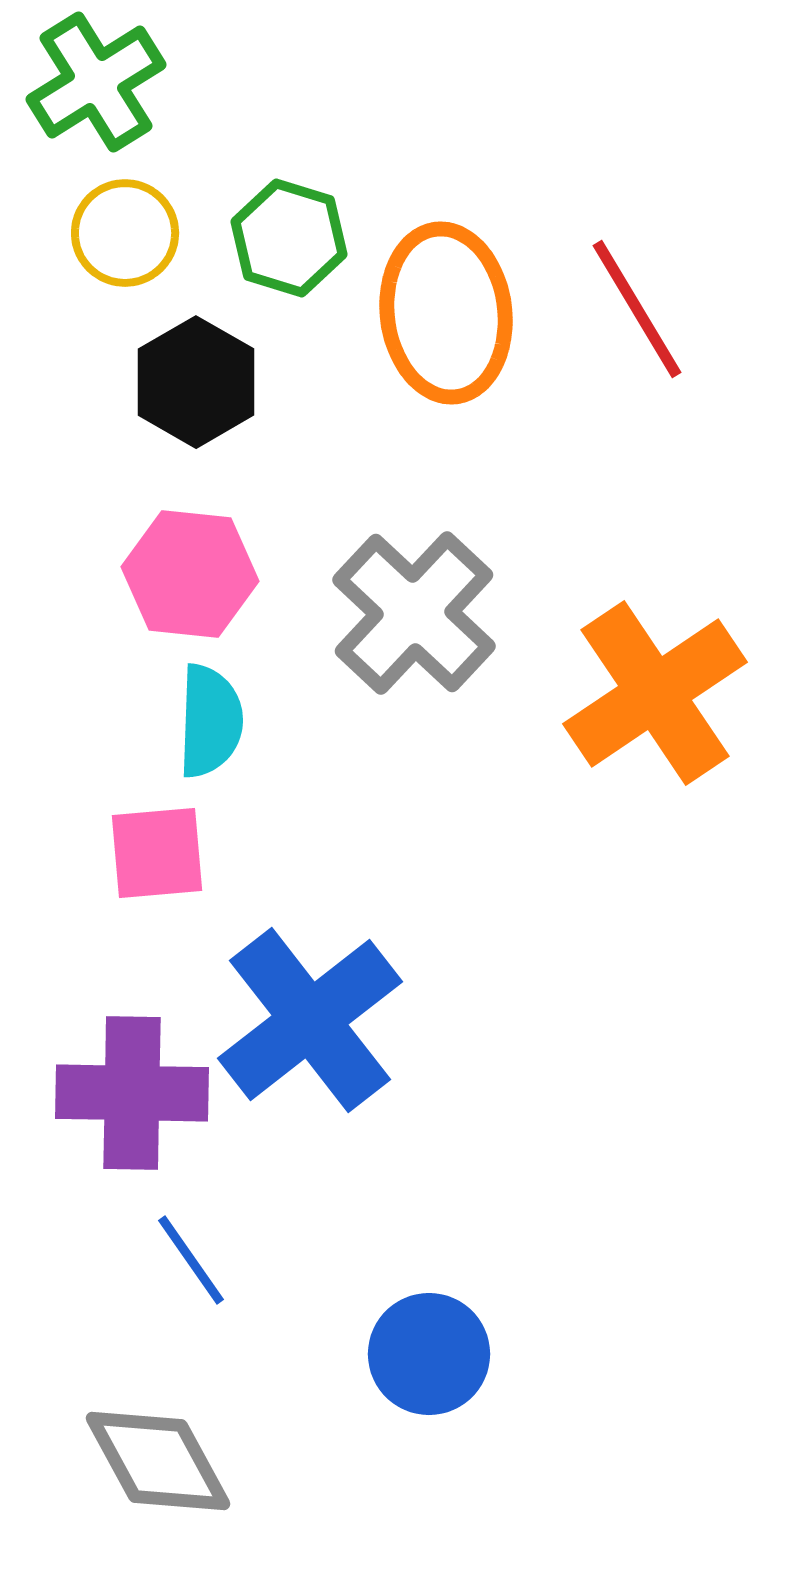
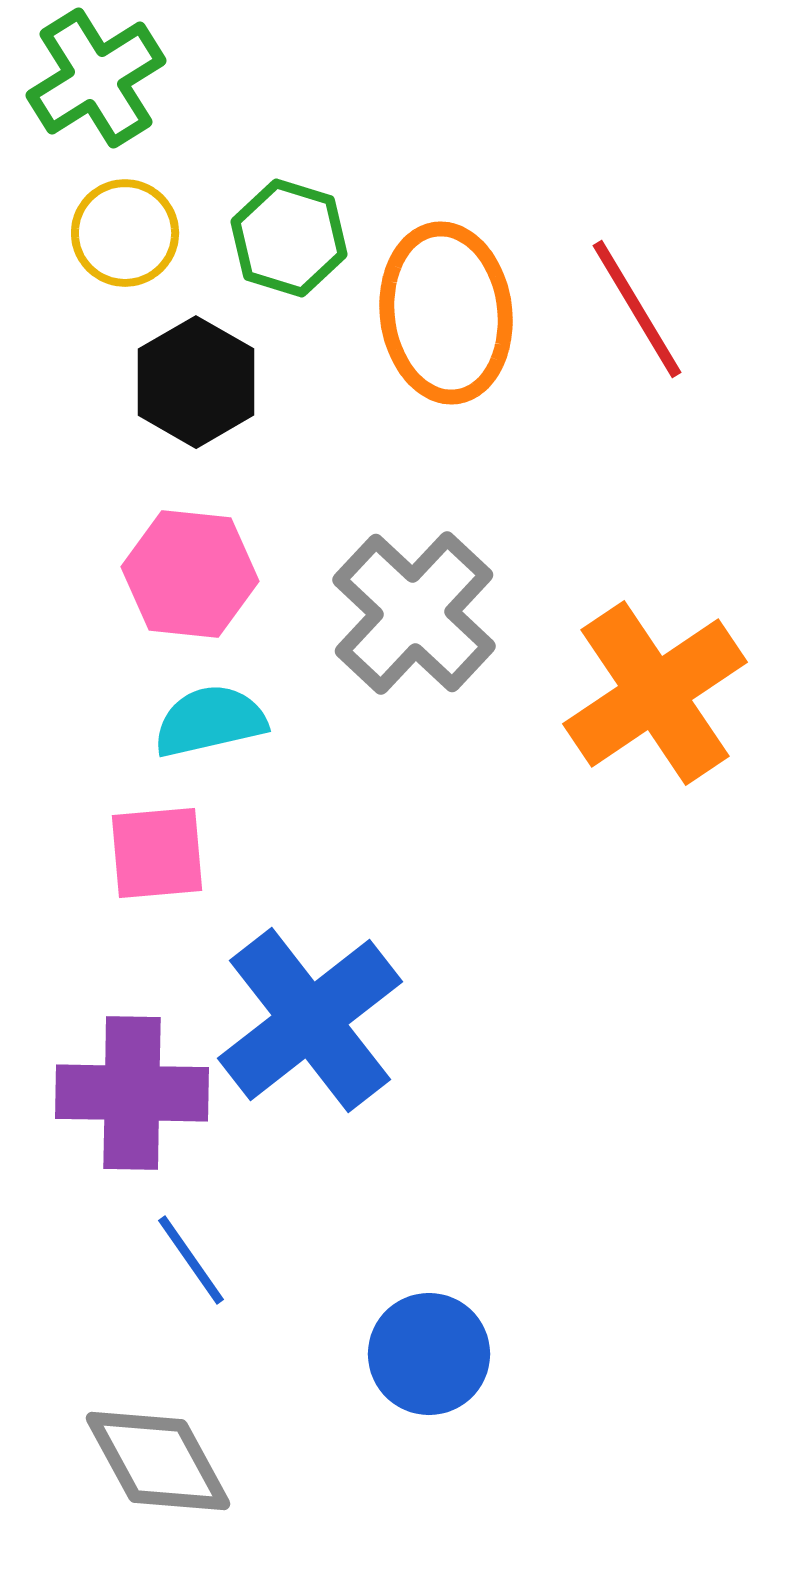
green cross: moved 4 px up
cyan semicircle: rotated 105 degrees counterclockwise
